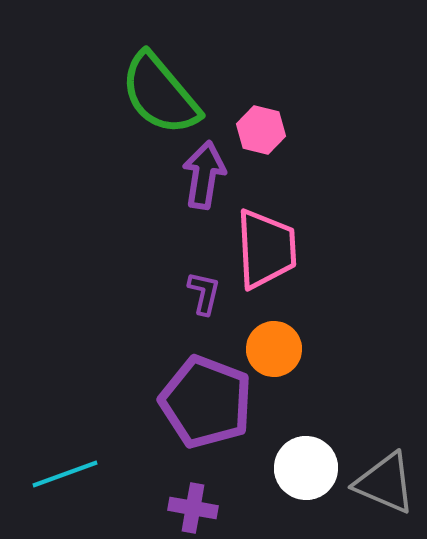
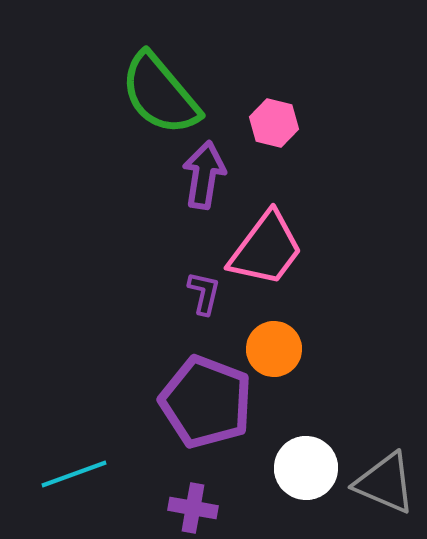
pink hexagon: moved 13 px right, 7 px up
pink trapezoid: rotated 40 degrees clockwise
cyan line: moved 9 px right
